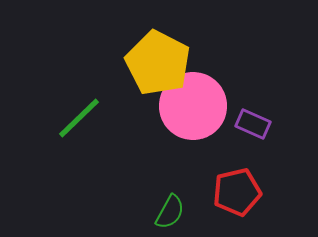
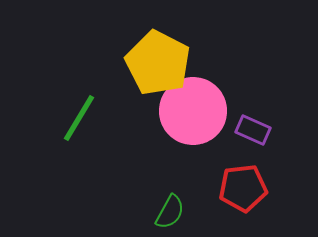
pink circle: moved 5 px down
green line: rotated 15 degrees counterclockwise
purple rectangle: moved 6 px down
red pentagon: moved 6 px right, 4 px up; rotated 6 degrees clockwise
